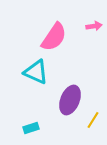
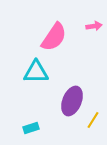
cyan triangle: rotated 24 degrees counterclockwise
purple ellipse: moved 2 px right, 1 px down
